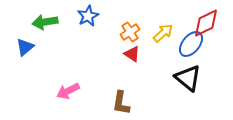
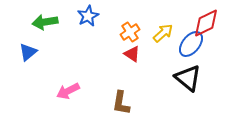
blue triangle: moved 3 px right, 5 px down
